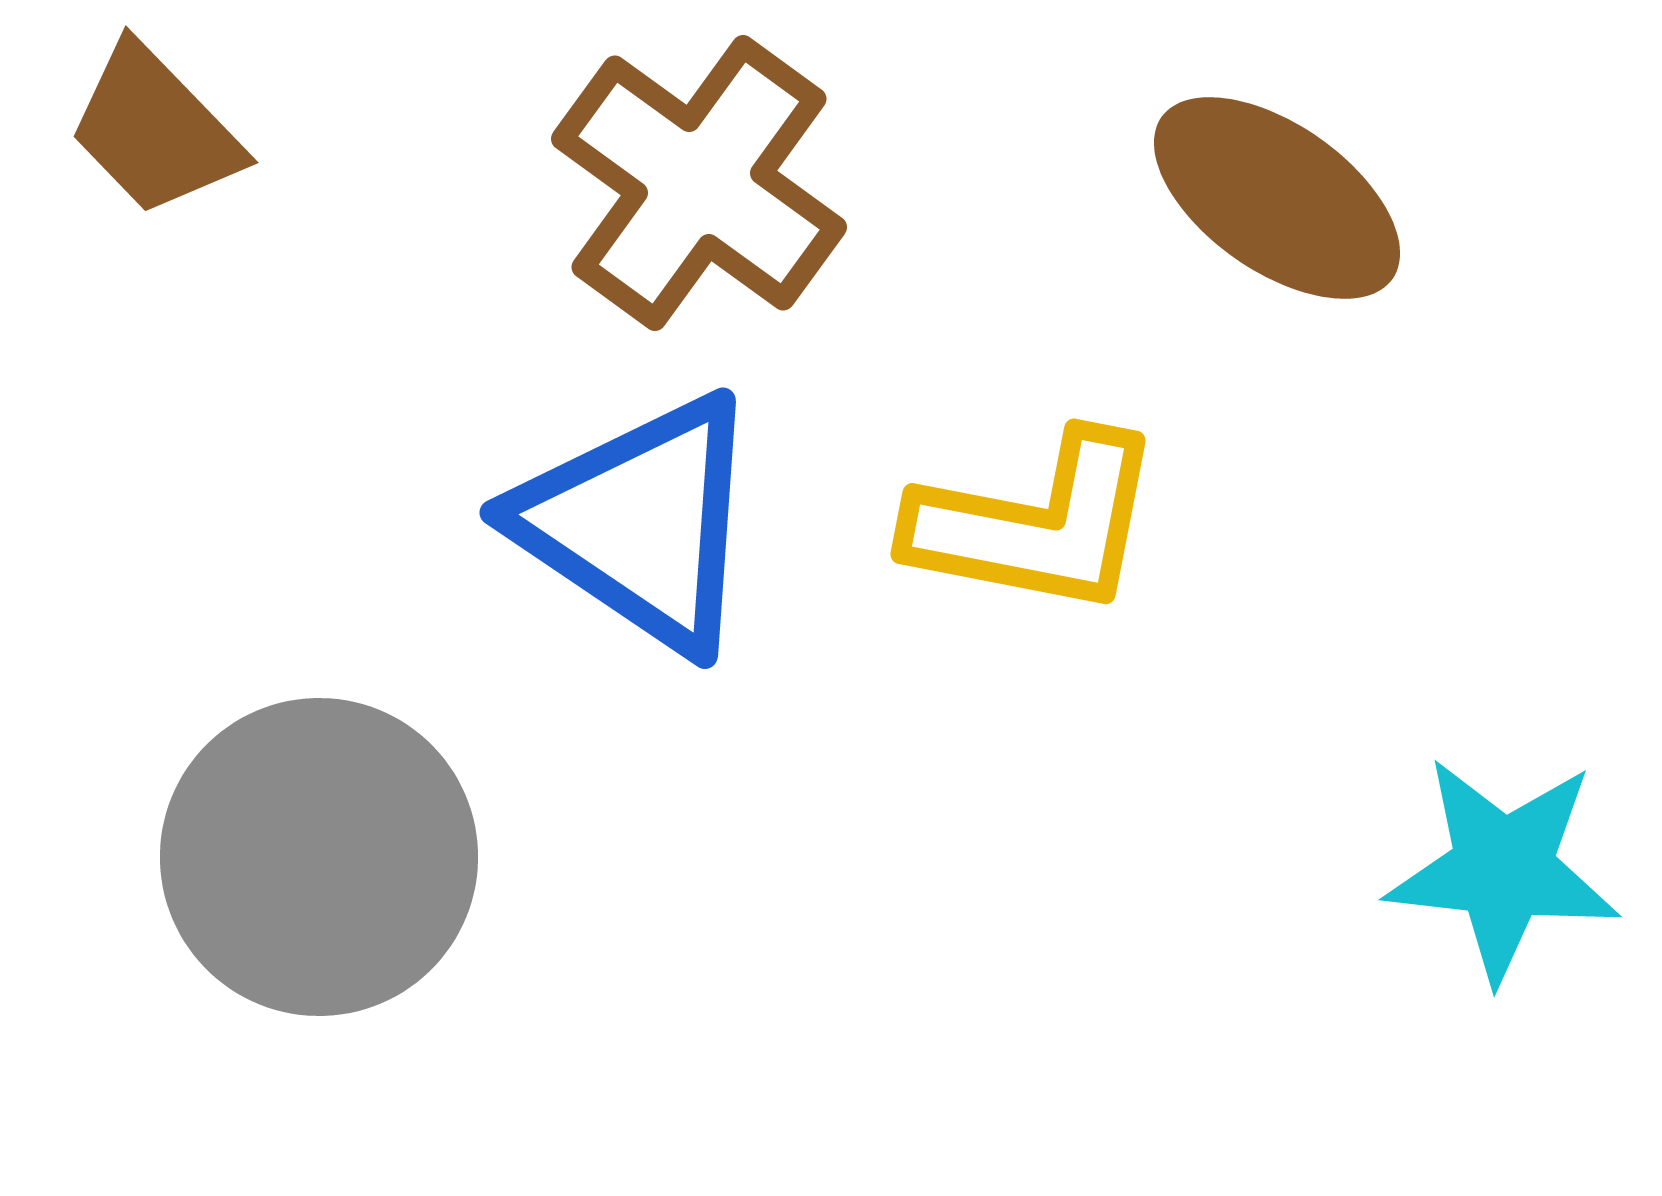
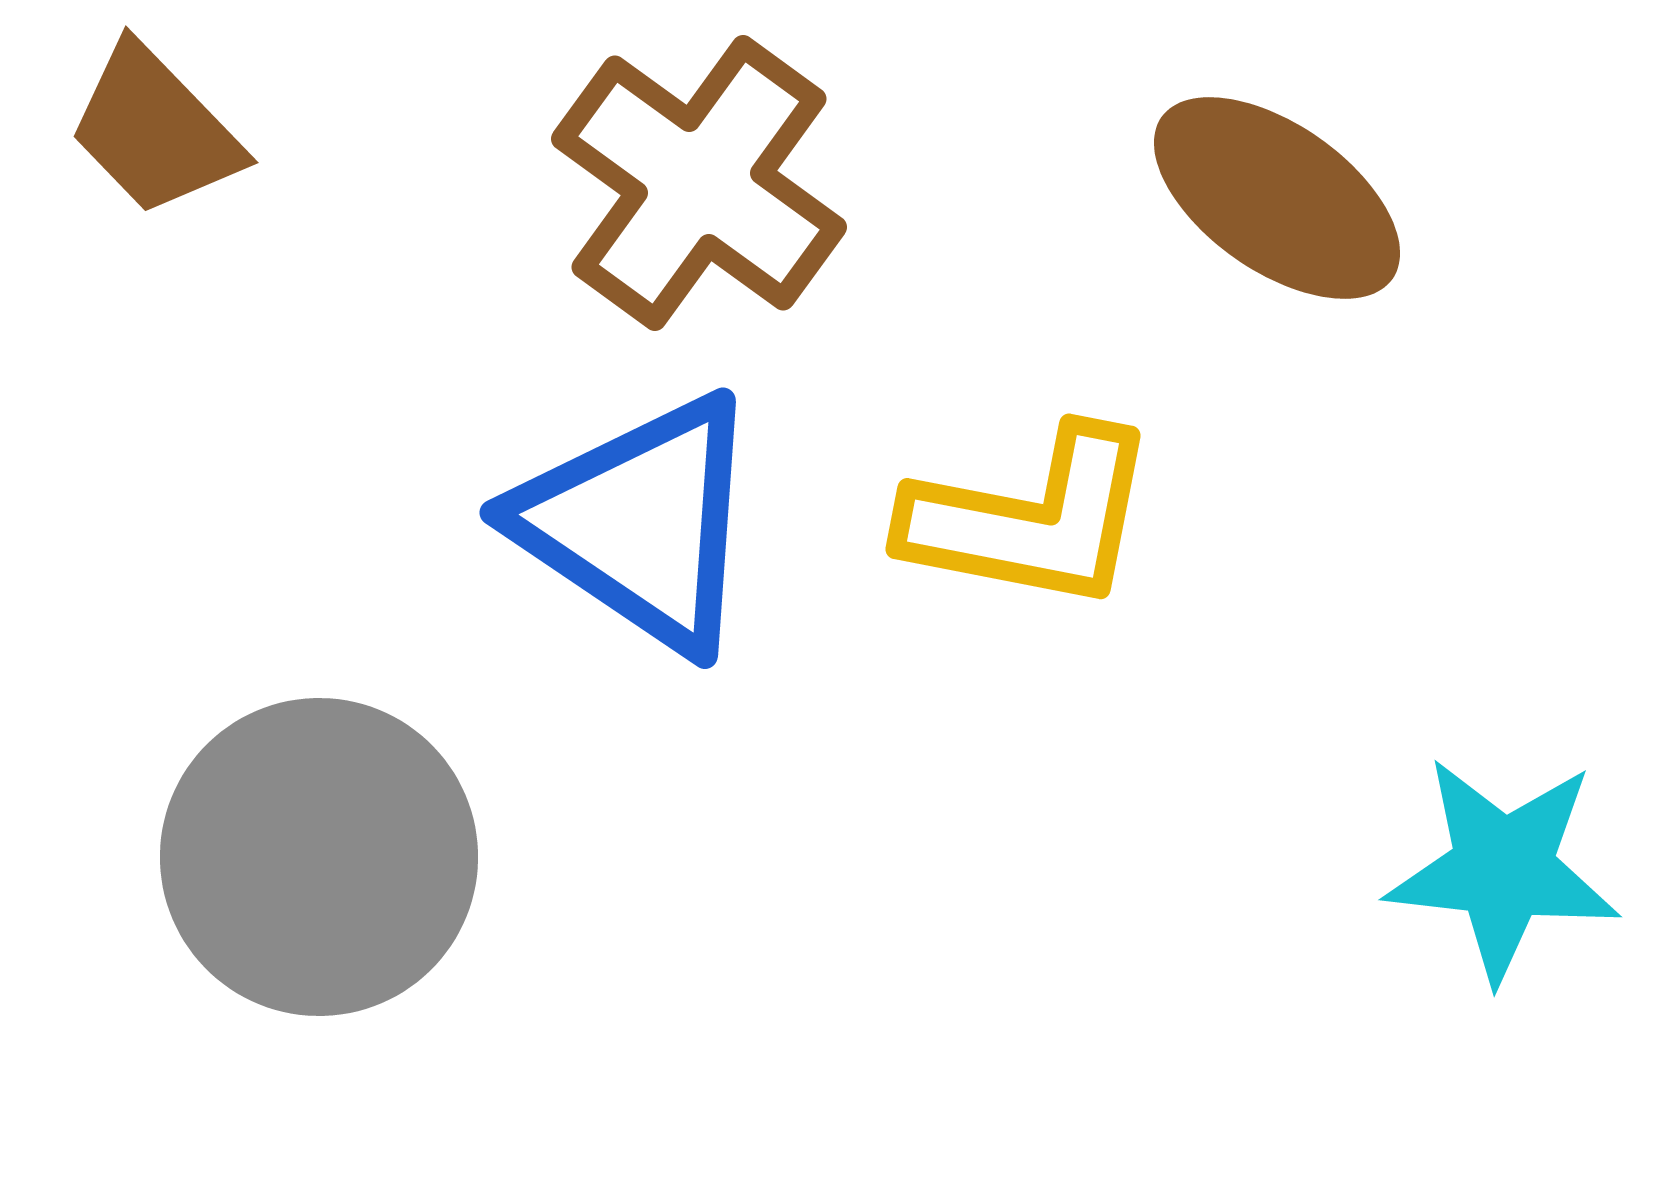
yellow L-shape: moved 5 px left, 5 px up
